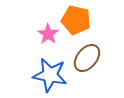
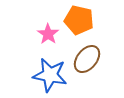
orange pentagon: moved 3 px right
brown ellipse: moved 1 px down
